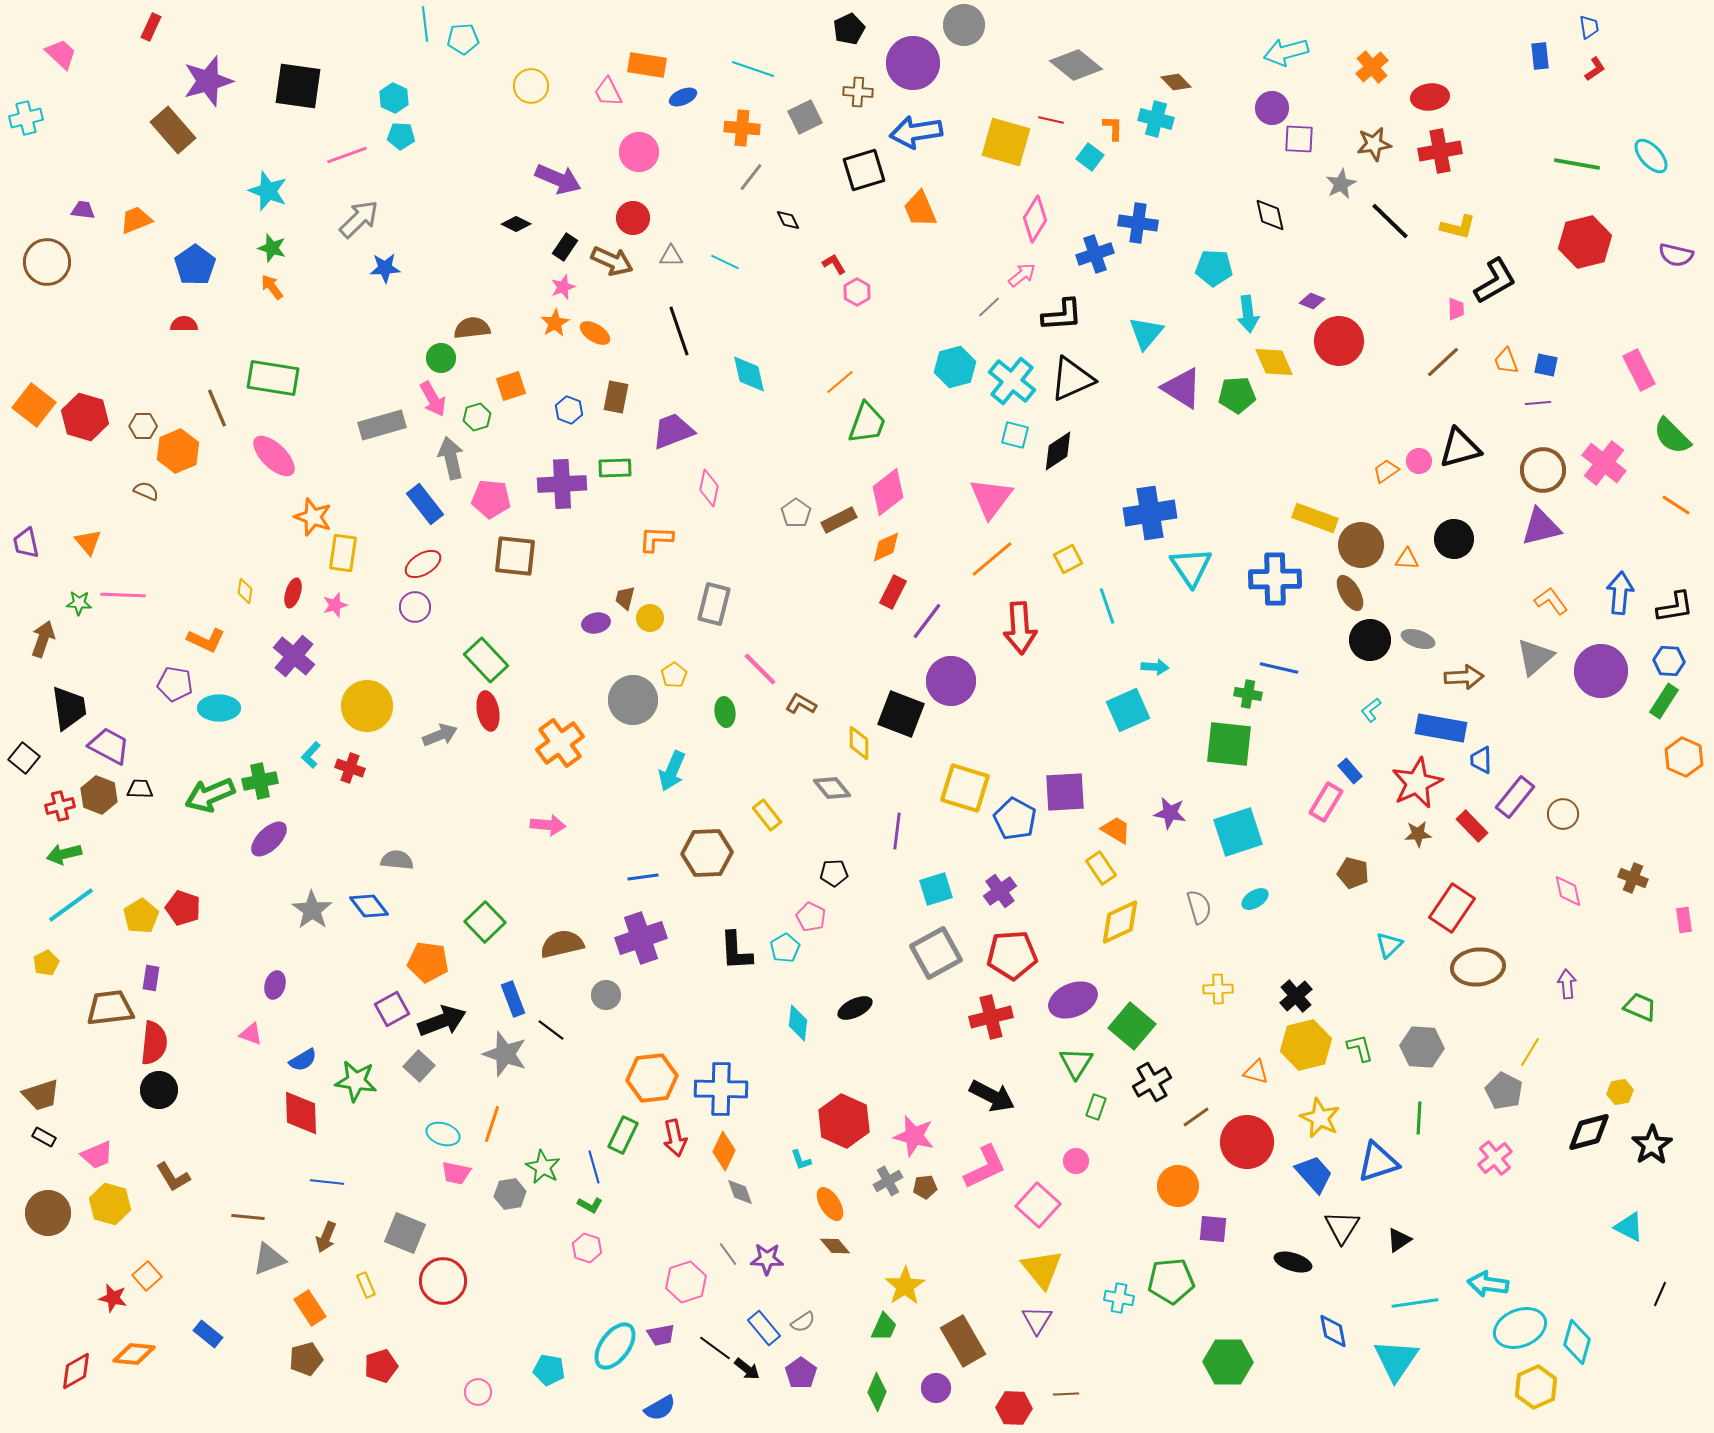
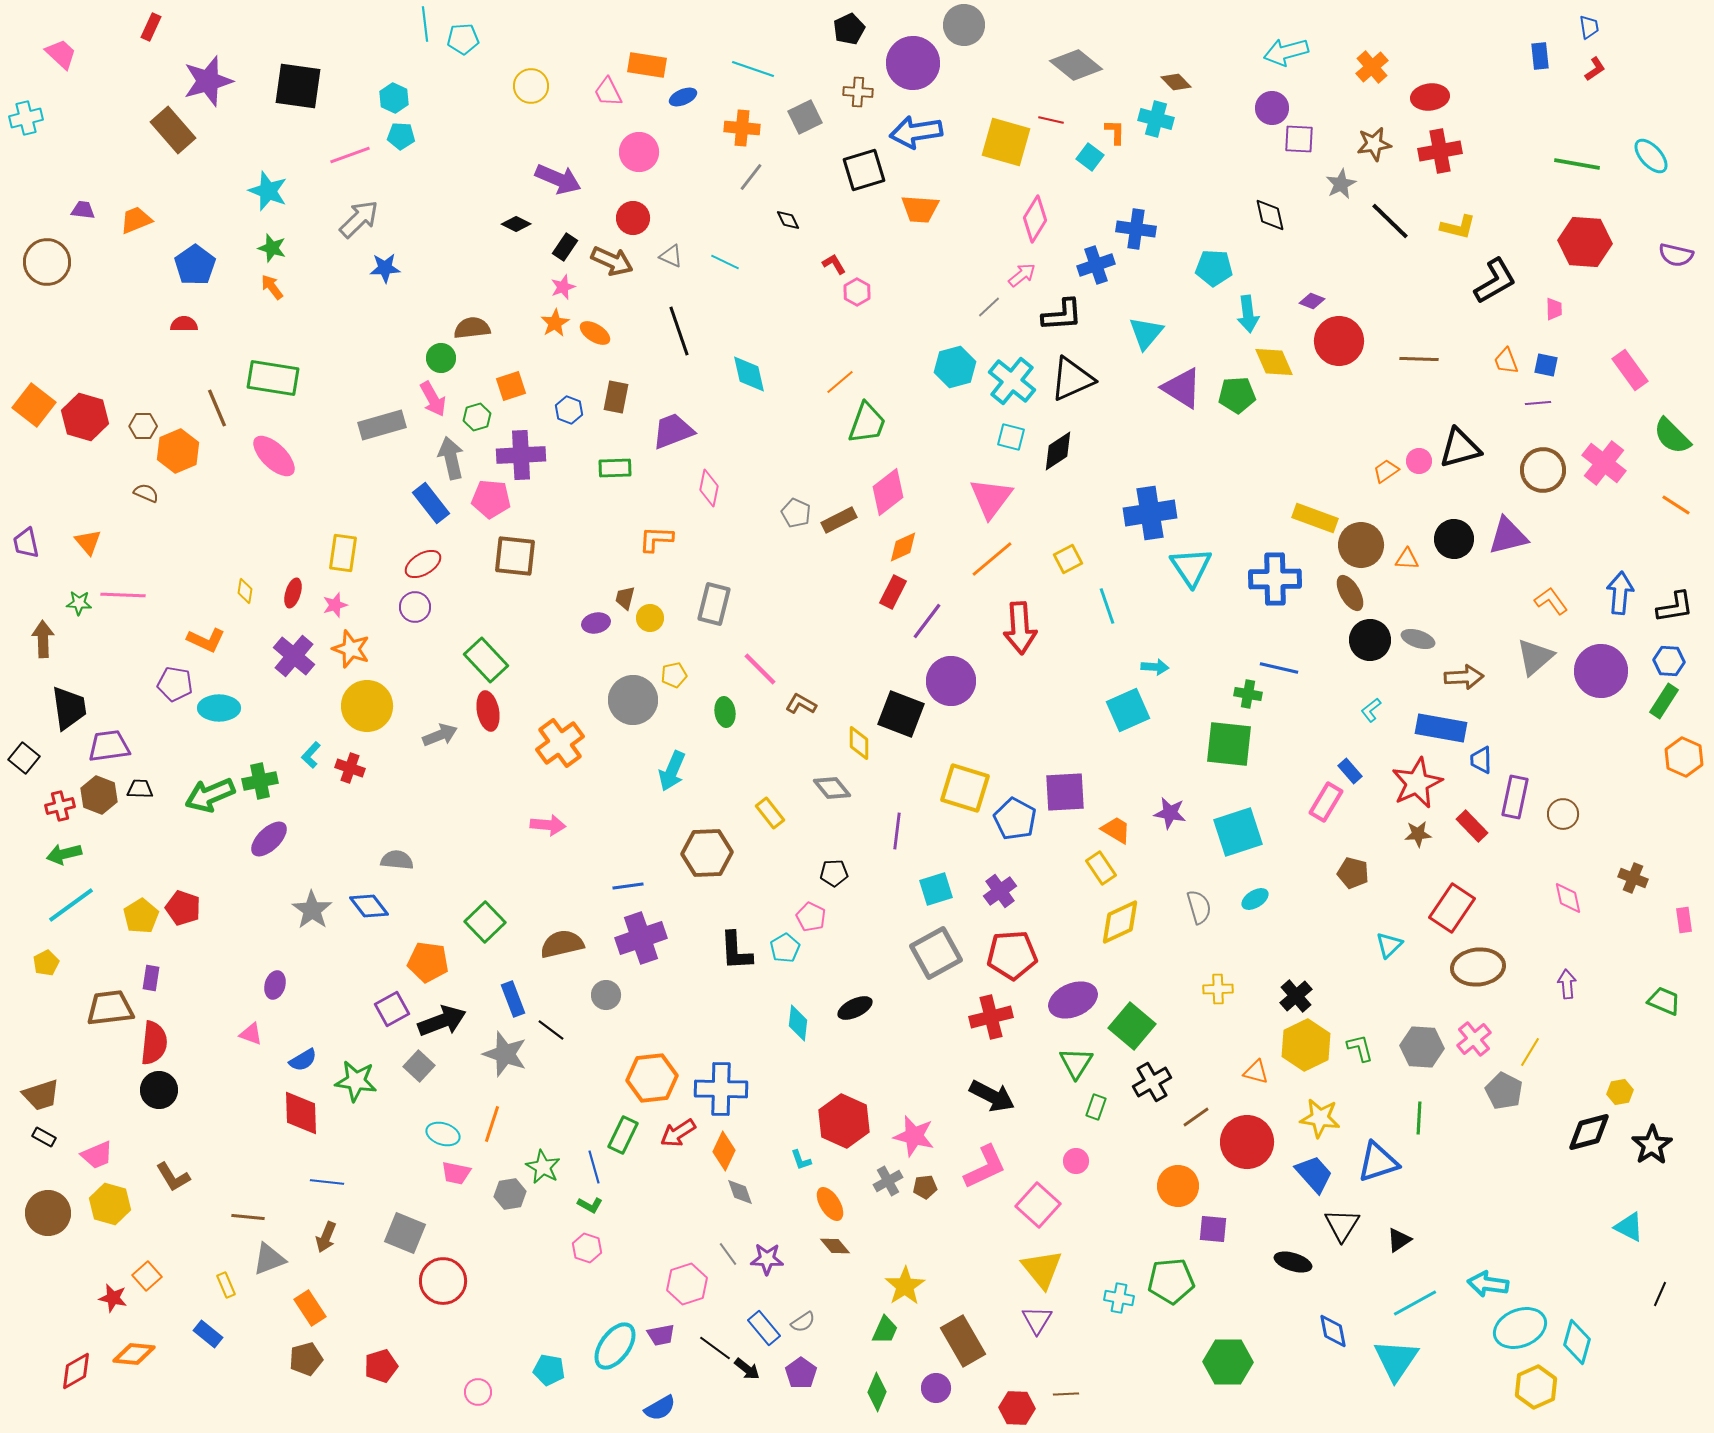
orange L-shape at (1113, 128): moved 2 px right, 4 px down
pink line at (347, 155): moved 3 px right
orange trapezoid at (920, 209): rotated 63 degrees counterclockwise
blue cross at (1138, 223): moved 2 px left, 6 px down
red hexagon at (1585, 242): rotated 18 degrees clockwise
blue cross at (1095, 254): moved 1 px right, 11 px down
gray triangle at (671, 256): rotated 25 degrees clockwise
pink trapezoid at (1456, 309): moved 98 px right
brown line at (1443, 362): moved 24 px left, 3 px up; rotated 45 degrees clockwise
pink rectangle at (1639, 370): moved 9 px left; rotated 9 degrees counterclockwise
cyan square at (1015, 435): moved 4 px left, 2 px down
purple cross at (562, 484): moved 41 px left, 29 px up
brown semicircle at (146, 491): moved 2 px down
blue rectangle at (425, 504): moved 6 px right, 1 px up
gray pentagon at (796, 513): rotated 12 degrees counterclockwise
orange star at (313, 517): moved 38 px right, 132 px down
purple triangle at (1541, 527): moved 33 px left, 9 px down
orange diamond at (886, 547): moved 17 px right
brown arrow at (43, 639): rotated 21 degrees counterclockwise
yellow pentagon at (674, 675): rotated 20 degrees clockwise
purple trapezoid at (109, 746): rotated 36 degrees counterclockwise
purple rectangle at (1515, 797): rotated 27 degrees counterclockwise
yellow rectangle at (767, 815): moved 3 px right, 2 px up
blue line at (643, 877): moved 15 px left, 9 px down
pink diamond at (1568, 891): moved 7 px down
green trapezoid at (1640, 1007): moved 24 px right, 6 px up
yellow hexagon at (1306, 1045): rotated 12 degrees counterclockwise
yellow star at (1320, 1118): rotated 18 degrees counterclockwise
red arrow at (675, 1138): moved 3 px right, 5 px up; rotated 69 degrees clockwise
pink cross at (1495, 1158): moved 21 px left, 119 px up
black triangle at (1342, 1227): moved 2 px up
pink hexagon at (686, 1282): moved 1 px right, 2 px down
yellow rectangle at (366, 1285): moved 140 px left
cyan line at (1415, 1303): rotated 21 degrees counterclockwise
green trapezoid at (884, 1327): moved 1 px right, 3 px down
red hexagon at (1014, 1408): moved 3 px right
